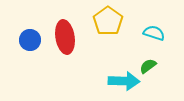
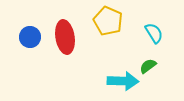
yellow pentagon: rotated 12 degrees counterclockwise
cyan semicircle: rotated 40 degrees clockwise
blue circle: moved 3 px up
cyan arrow: moved 1 px left
